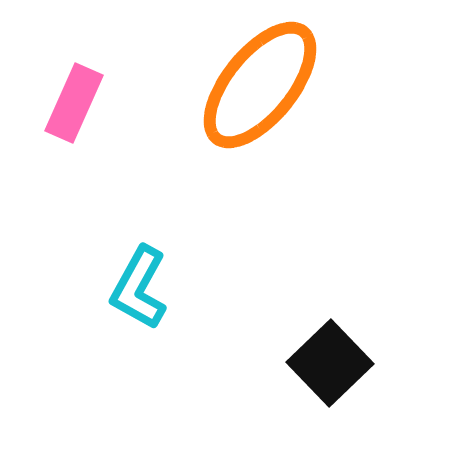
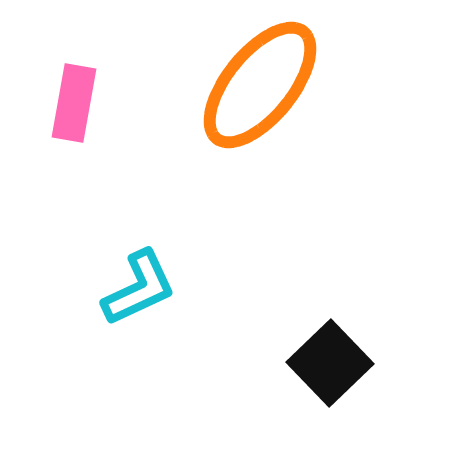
pink rectangle: rotated 14 degrees counterclockwise
cyan L-shape: rotated 144 degrees counterclockwise
